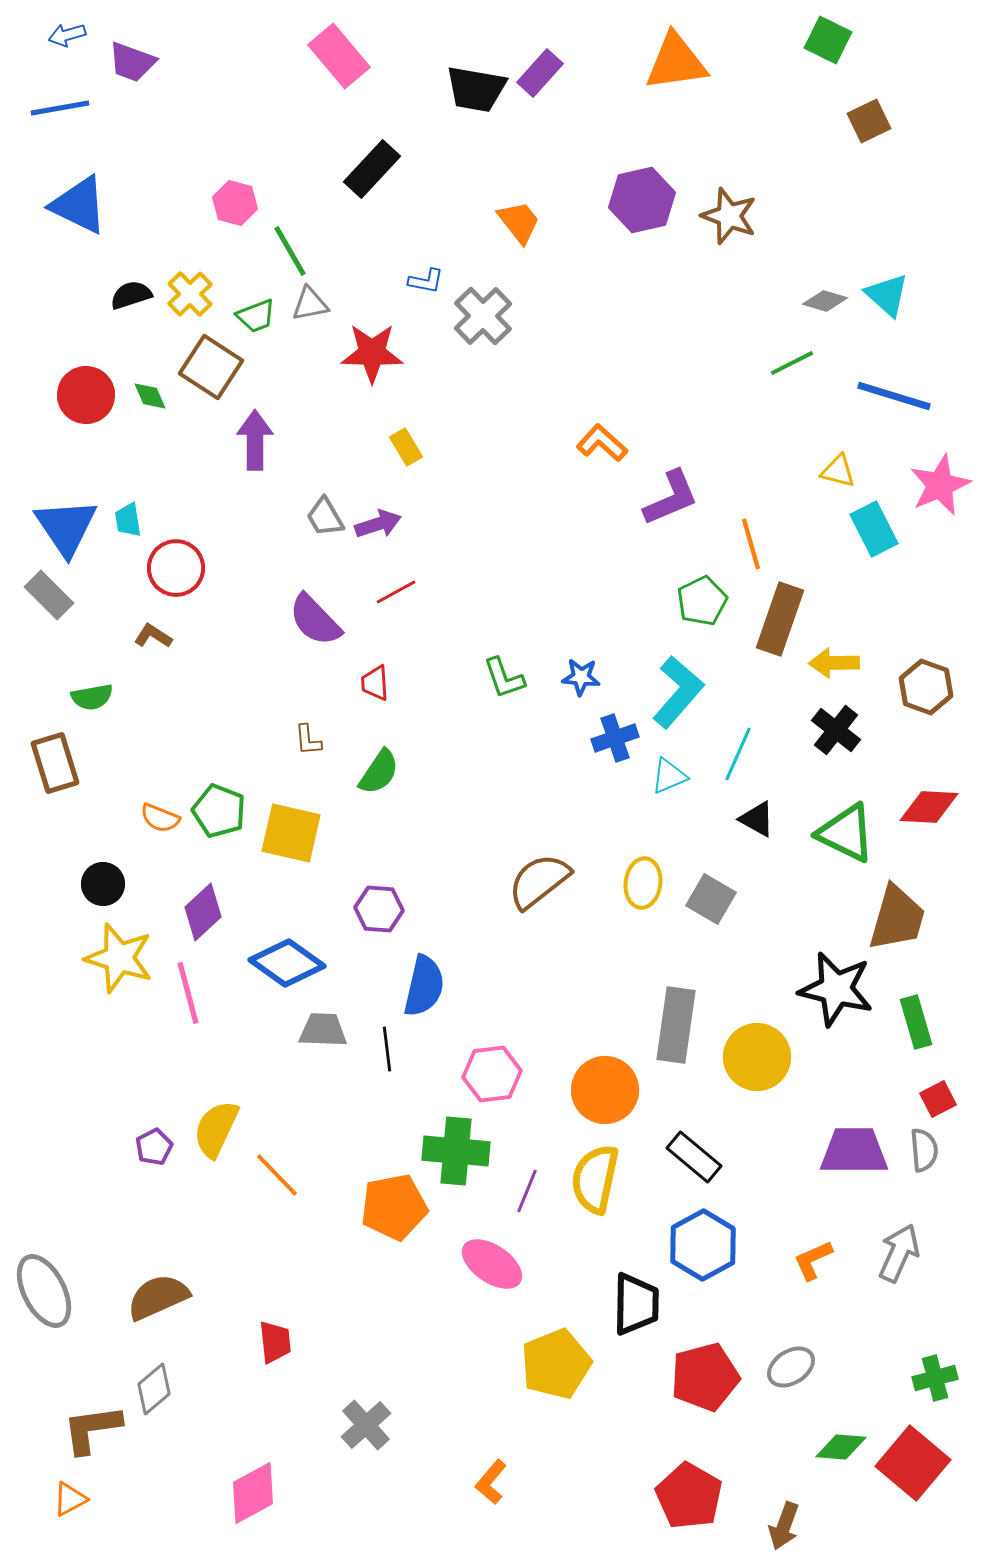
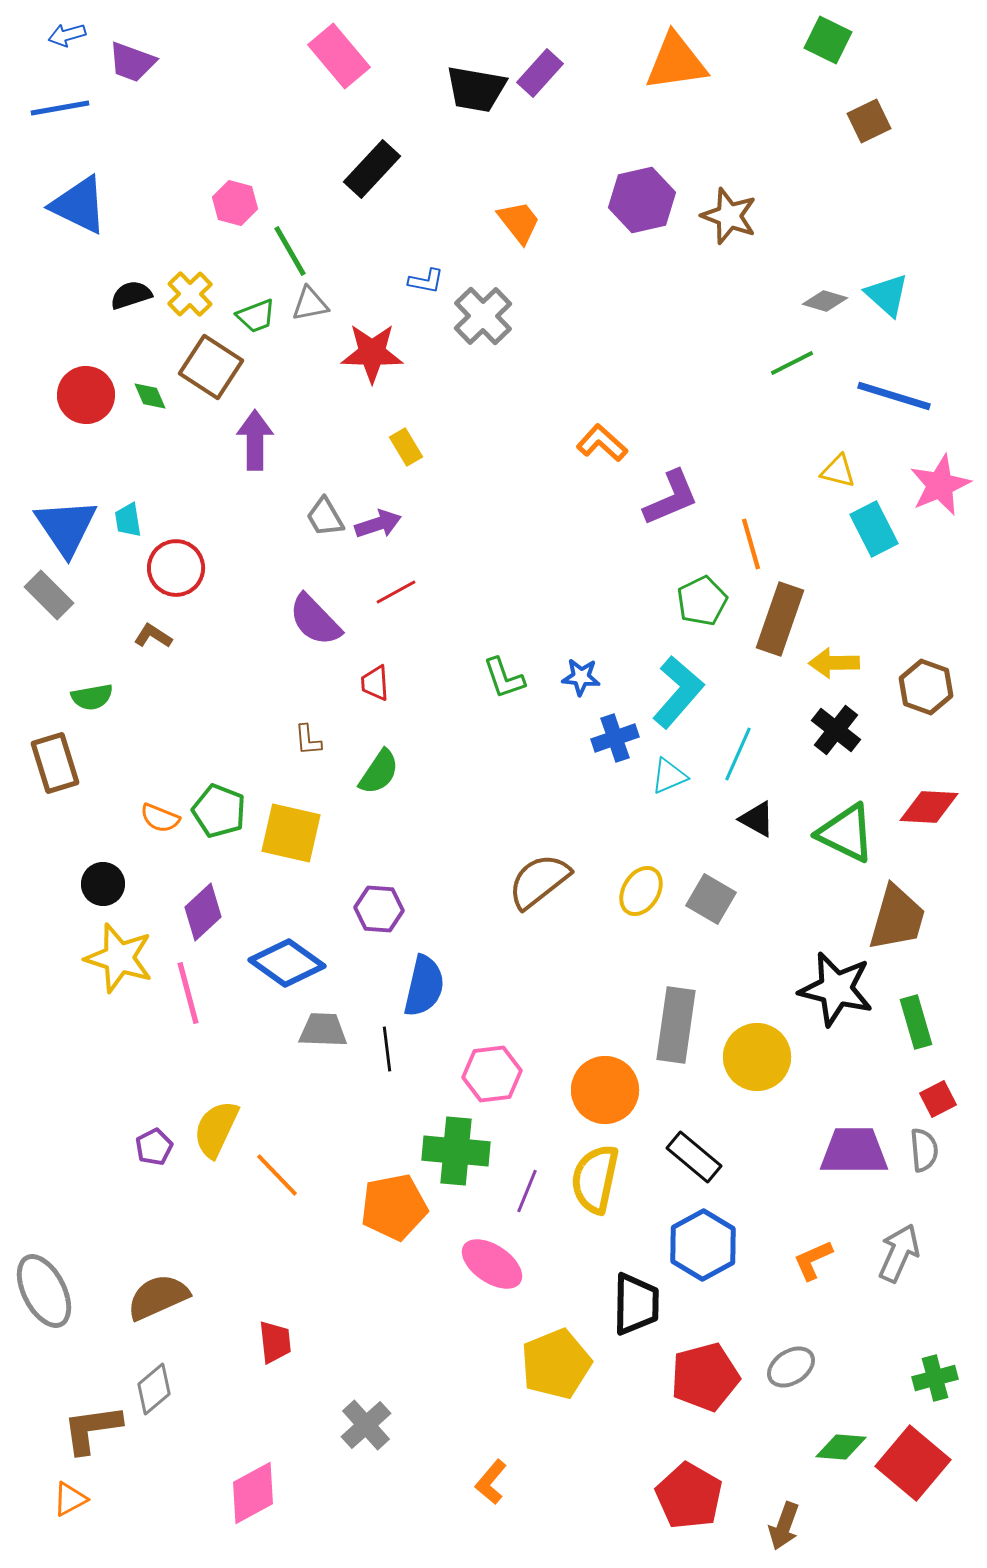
yellow ellipse at (643, 883): moved 2 px left, 8 px down; rotated 24 degrees clockwise
